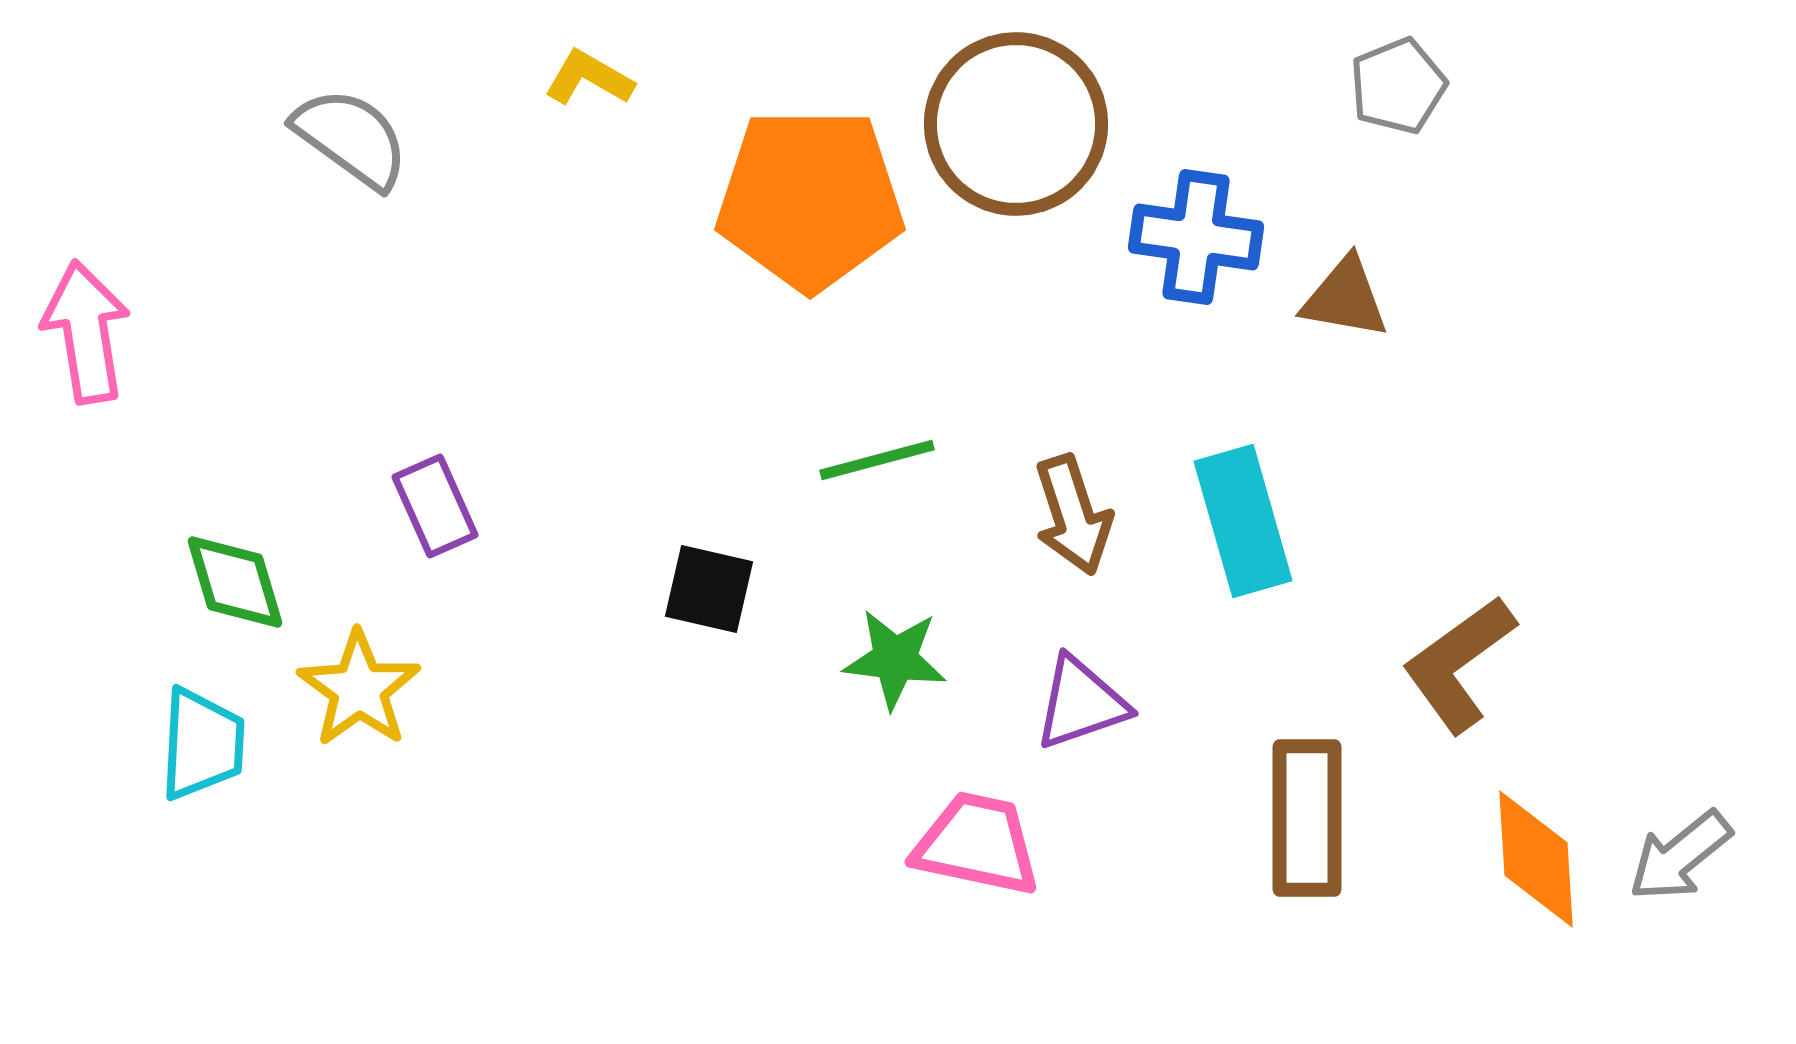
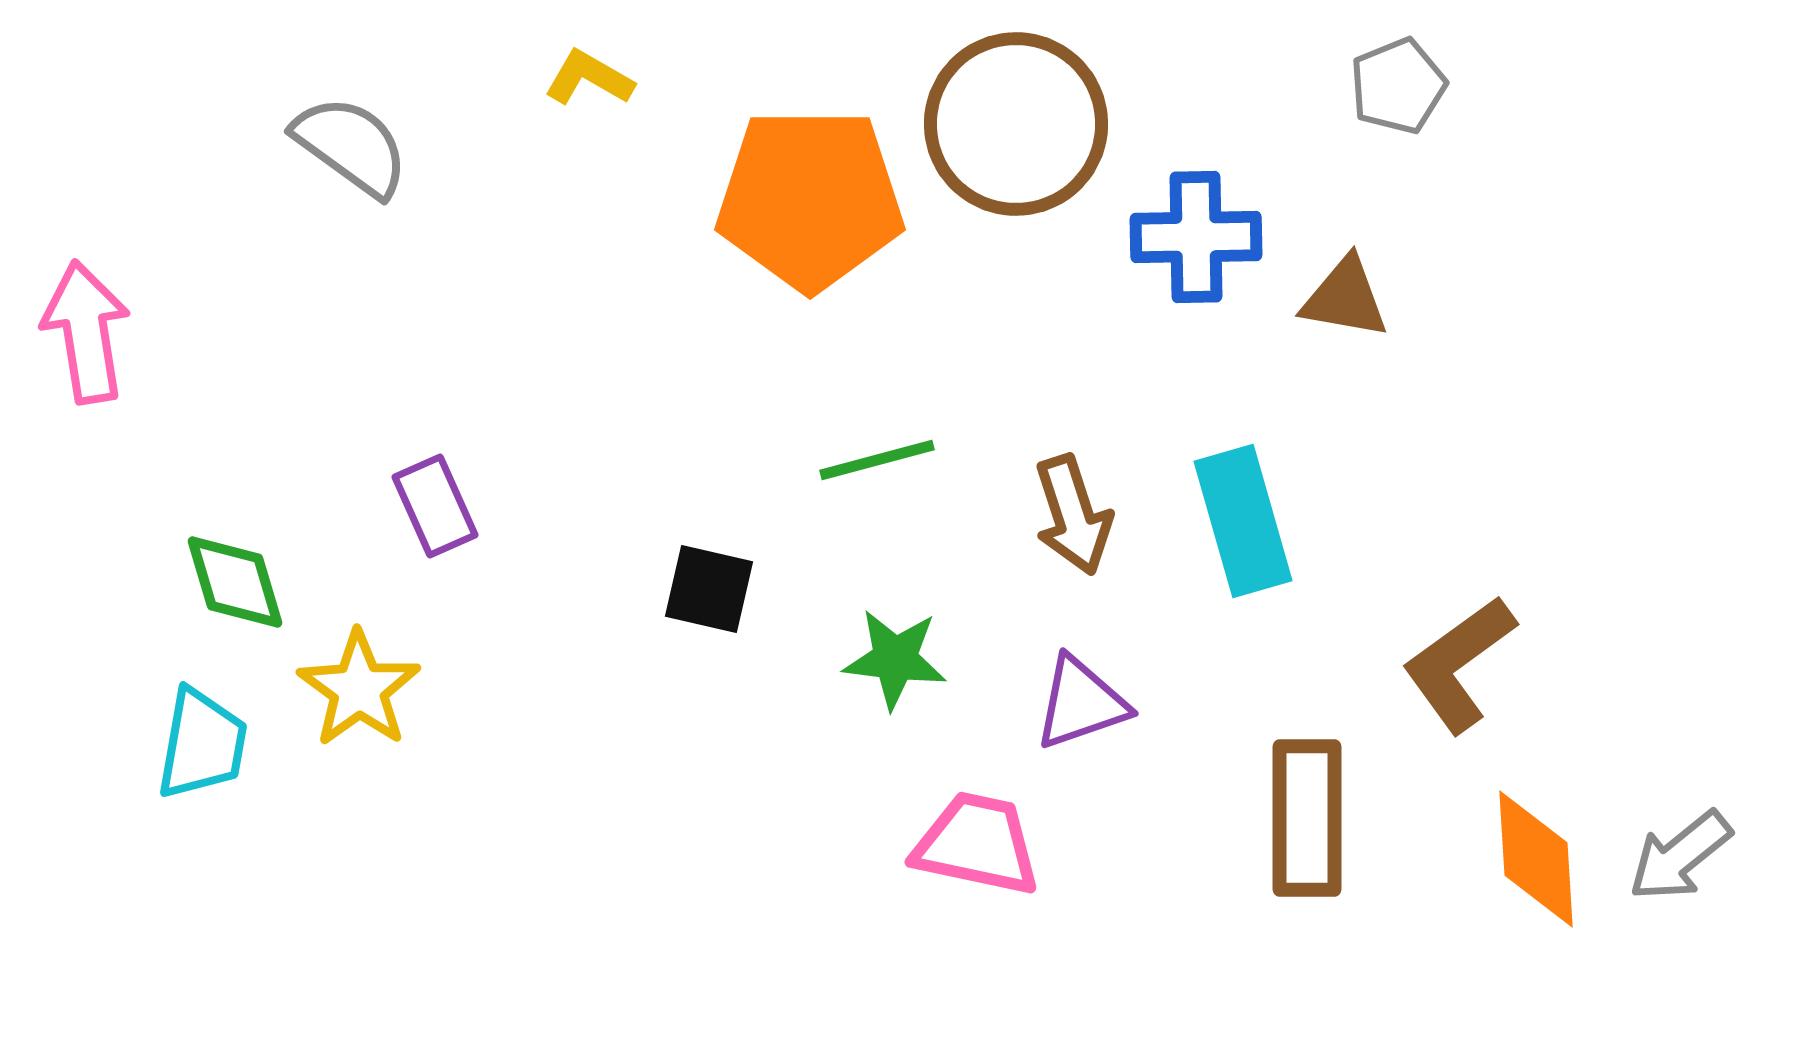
gray semicircle: moved 8 px down
blue cross: rotated 9 degrees counterclockwise
cyan trapezoid: rotated 7 degrees clockwise
